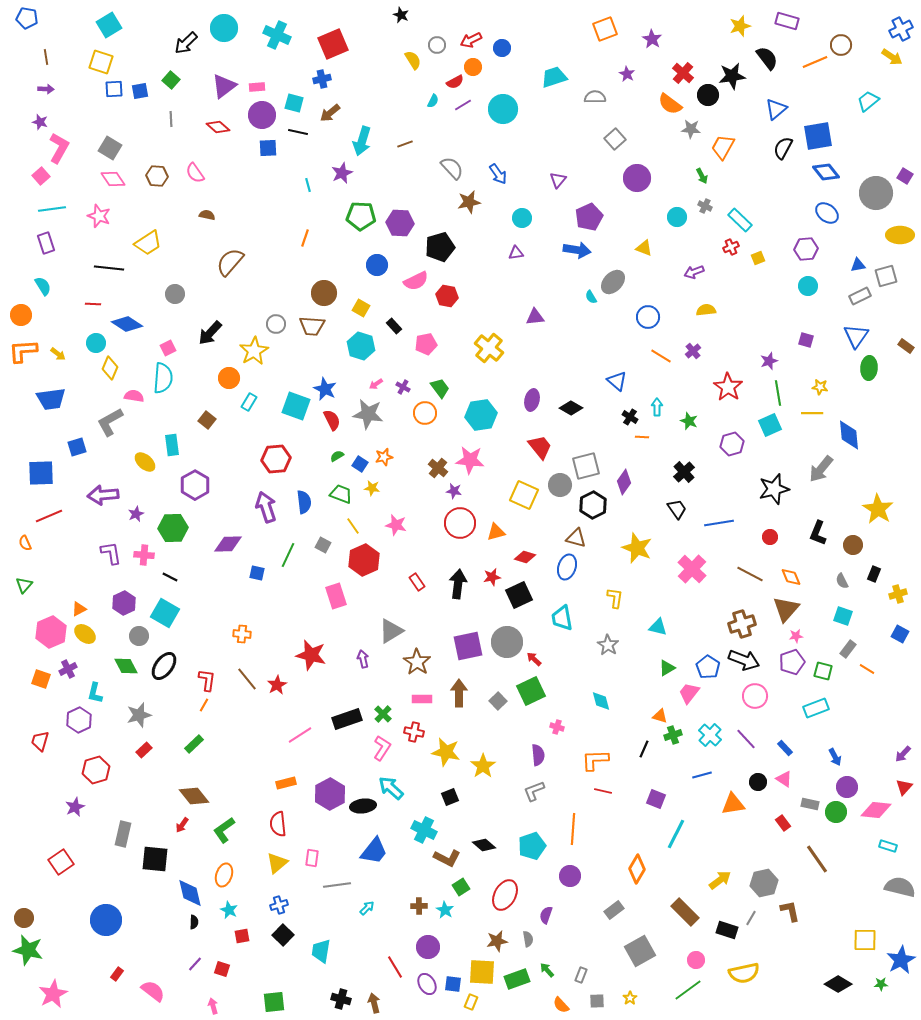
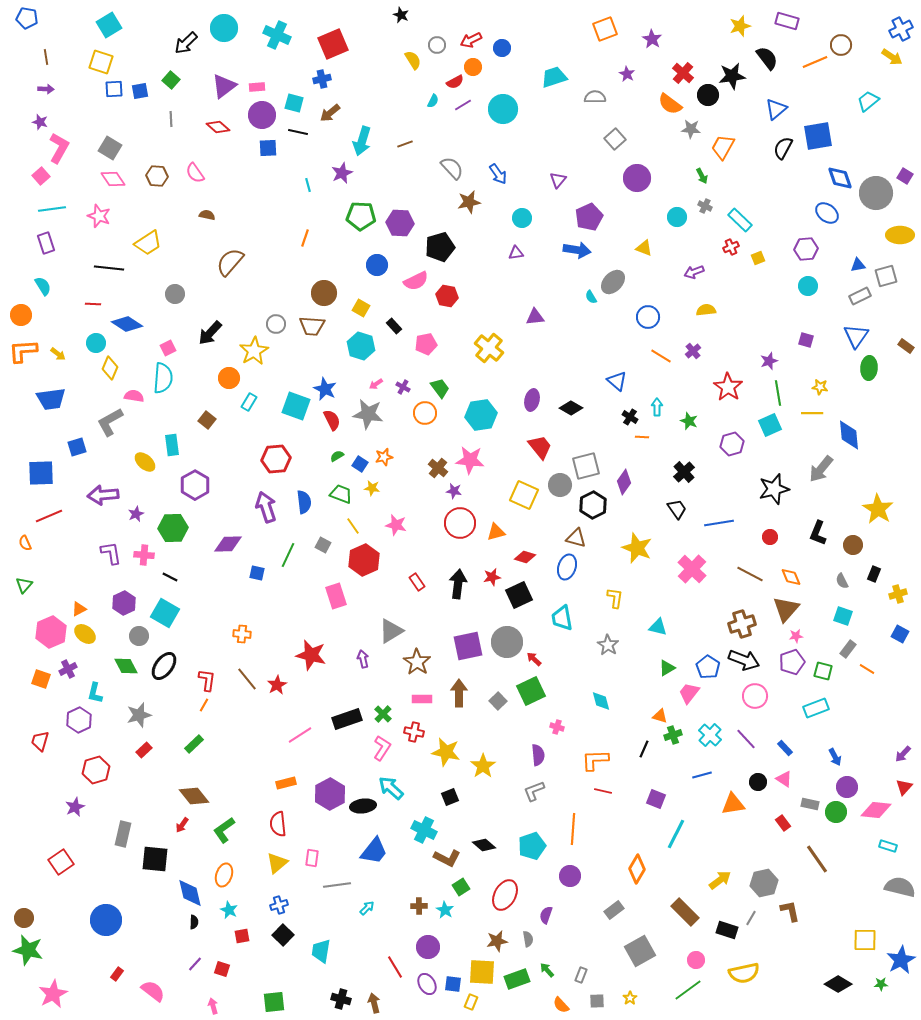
blue diamond at (826, 172): moved 14 px right, 6 px down; rotated 20 degrees clockwise
